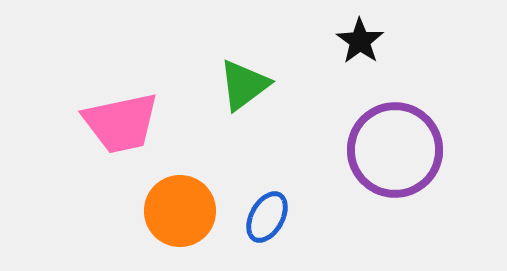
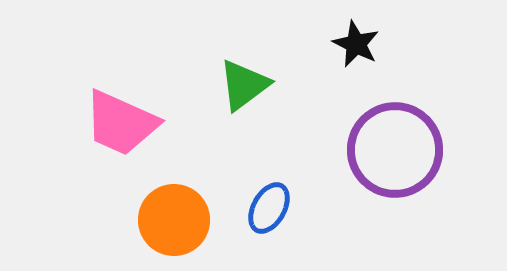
black star: moved 4 px left, 3 px down; rotated 9 degrees counterclockwise
pink trapezoid: rotated 36 degrees clockwise
orange circle: moved 6 px left, 9 px down
blue ellipse: moved 2 px right, 9 px up
